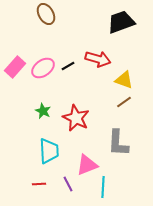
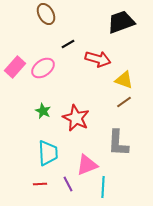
black line: moved 22 px up
cyan trapezoid: moved 1 px left, 2 px down
red line: moved 1 px right
